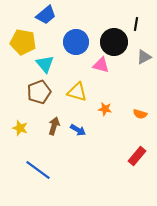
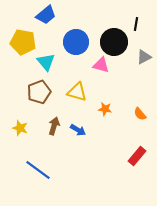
cyan triangle: moved 1 px right, 2 px up
orange semicircle: rotated 32 degrees clockwise
